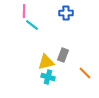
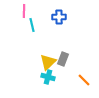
blue cross: moved 7 px left, 4 px down
cyan line: rotated 40 degrees clockwise
gray rectangle: moved 4 px down
yellow triangle: moved 2 px right; rotated 30 degrees counterclockwise
orange line: moved 1 px left, 7 px down
